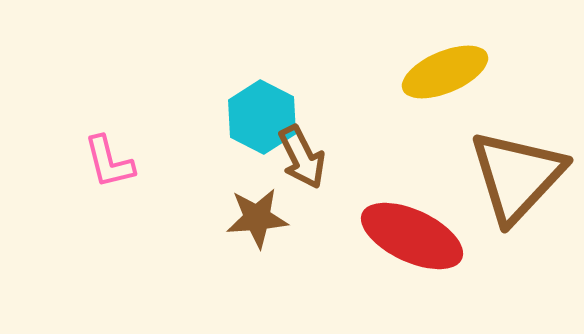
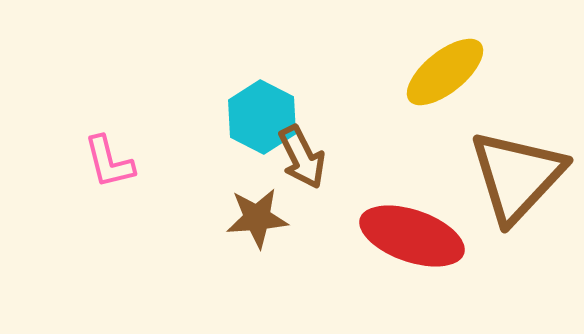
yellow ellipse: rotated 16 degrees counterclockwise
red ellipse: rotated 6 degrees counterclockwise
